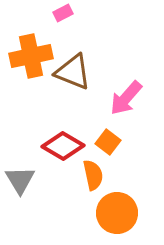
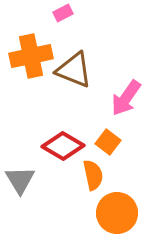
brown triangle: moved 1 px right, 2 px up
pink arrow: rotated 6 degrees counterclockwise
